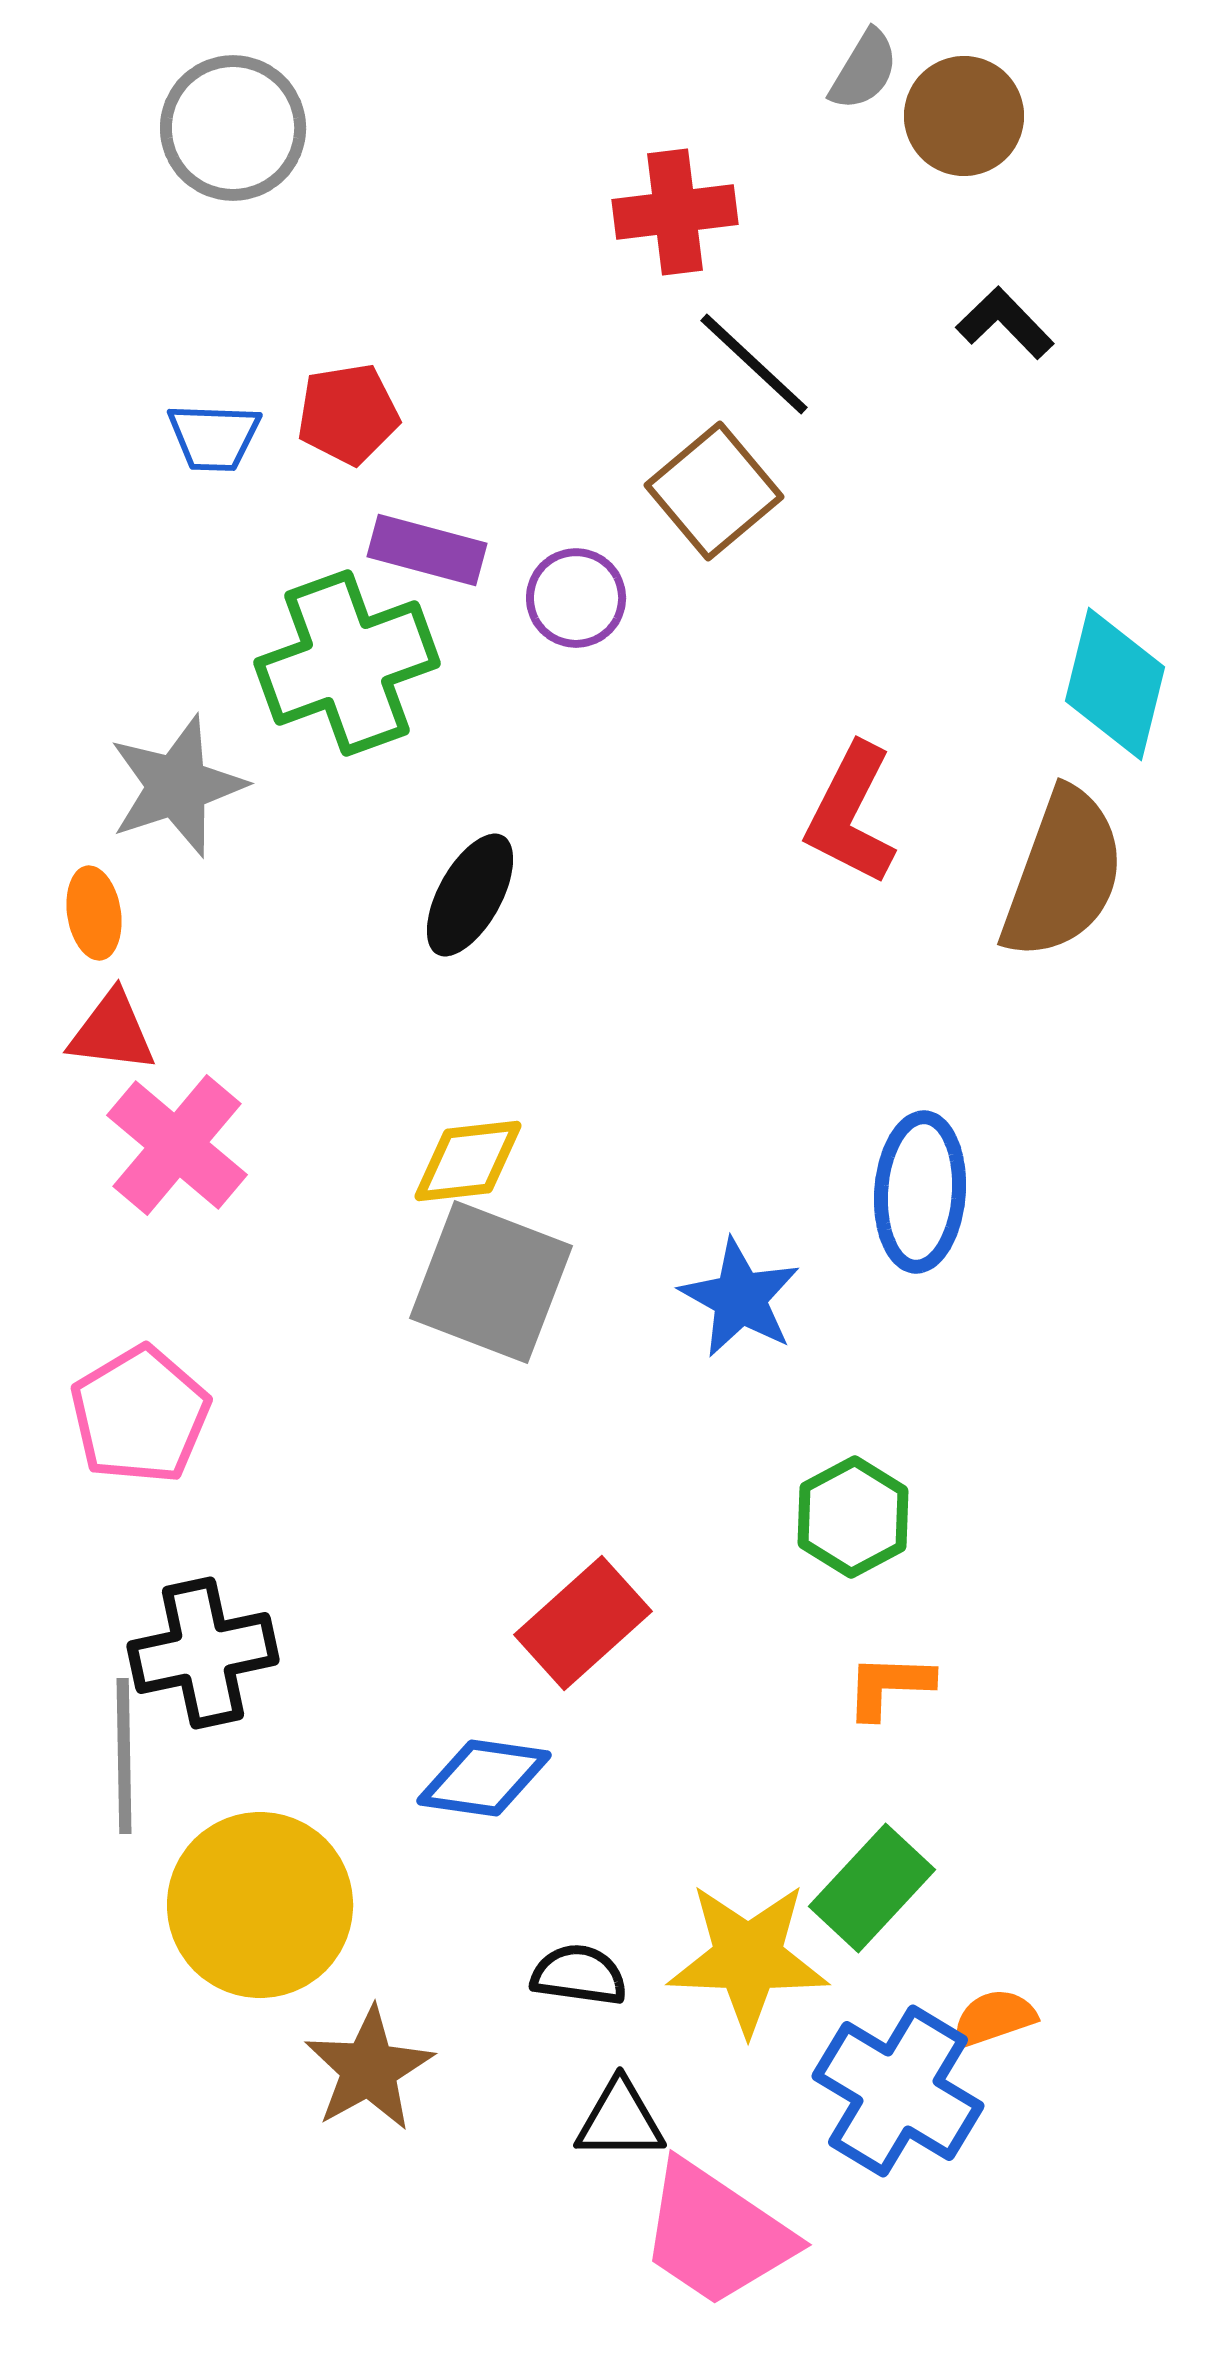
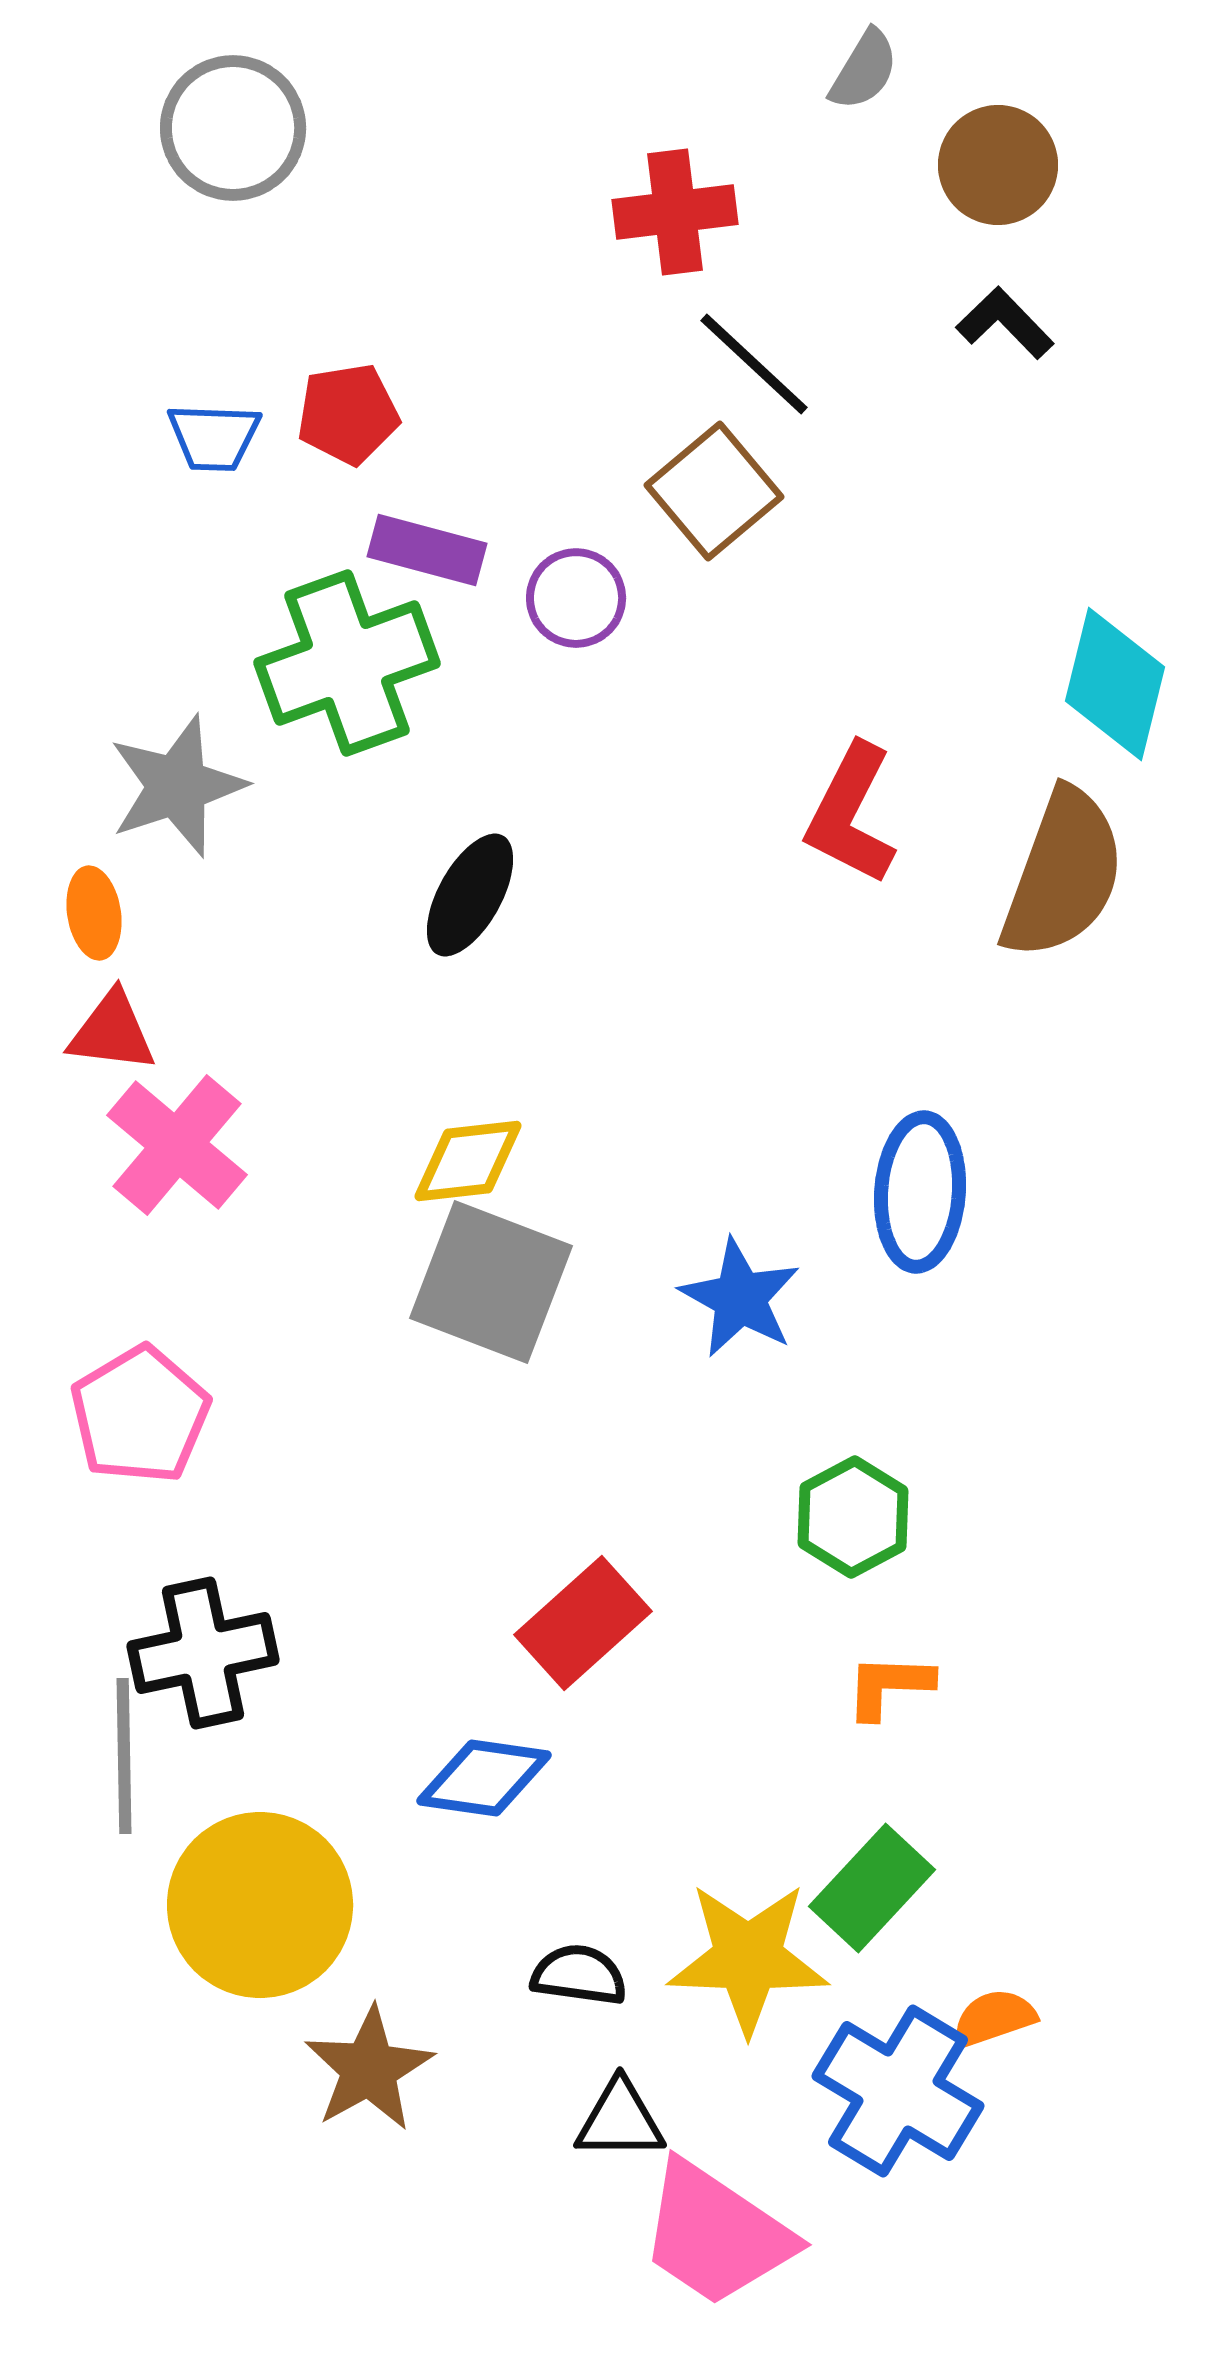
brown circle: moved 34 px right, 49 px down
